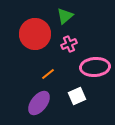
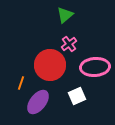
green triangle: moved 1 px up
red circle: moved 15 px right, 31 px down
pink cross: rotated 14 degrees counterclockwise
orange line: moved 27 px left, 9 px down; rotated 32 degrees counterclockwise
purple ellipse: moved 1 px left, 1 px up
